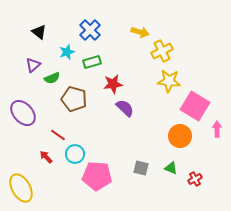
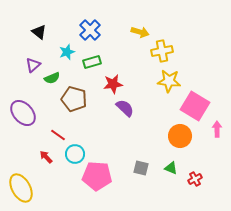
yellow cross: rotated 15 degrees clockwise
